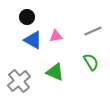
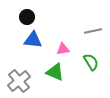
gray line: rotated 12 degrees clockwise
pink triangle: moved 7 px right, 13 px down
blue triangle: rotated 24 degrees counterclockwise
